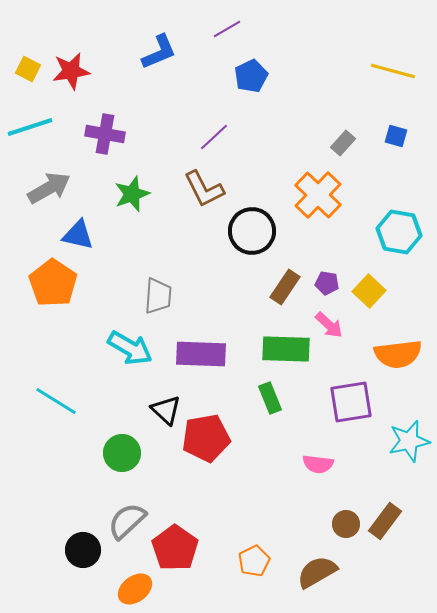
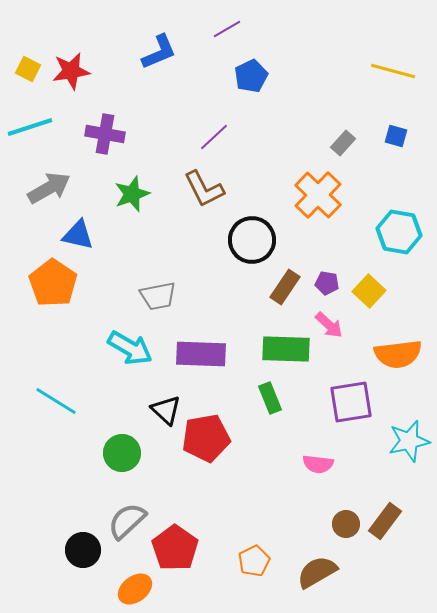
black circle at (252, 231): moved 9 px down
gray trapezoid at (158, 296): rotated 75 degrees clockwise
